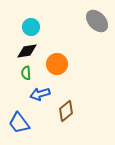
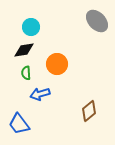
black diamond: moved 3 px left, 1 px up
brown diamond: moved 23 px right
blue trapezoid: moved 1 px down
